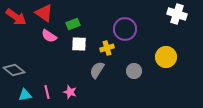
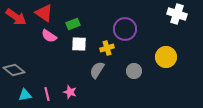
pink line: moved 2 px down
